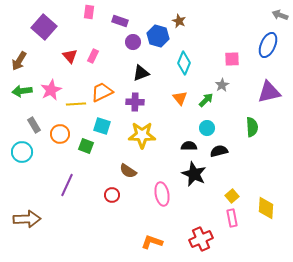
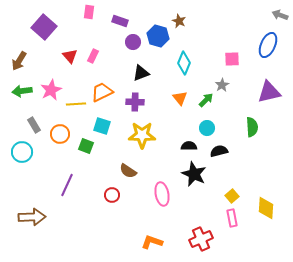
brown arrow at (27, 219): moved 5 px right, 2 px up
